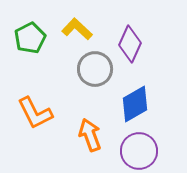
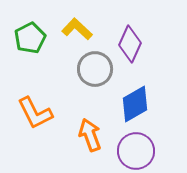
purple circle: moved 3 px left
